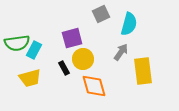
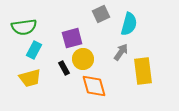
green semicircle: moved 7 px right, 16 px up
